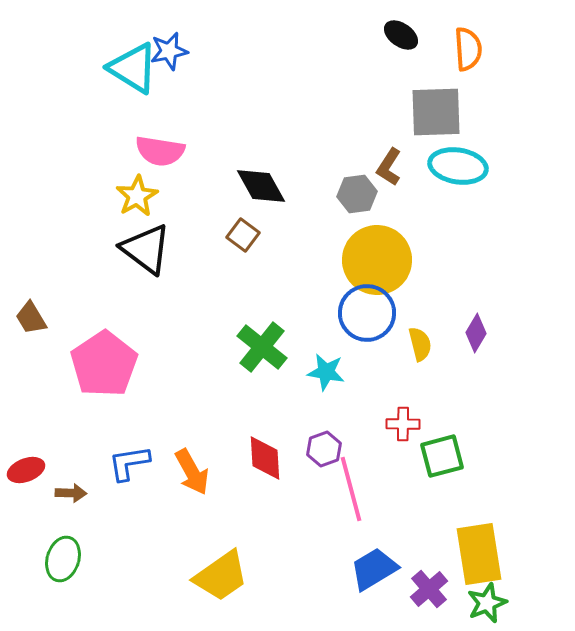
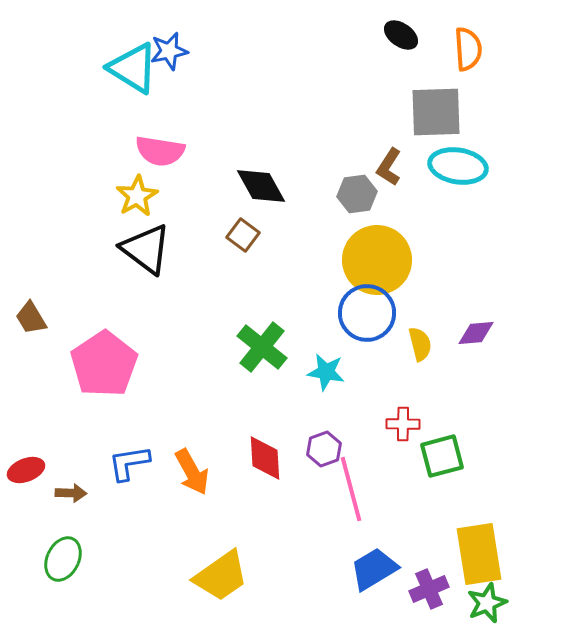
purple diamond: rotated 54 degrees clockwise
green ellipse: rotated 9 degrees clockwise
purple cross: rotated 18 degrees clockwise
